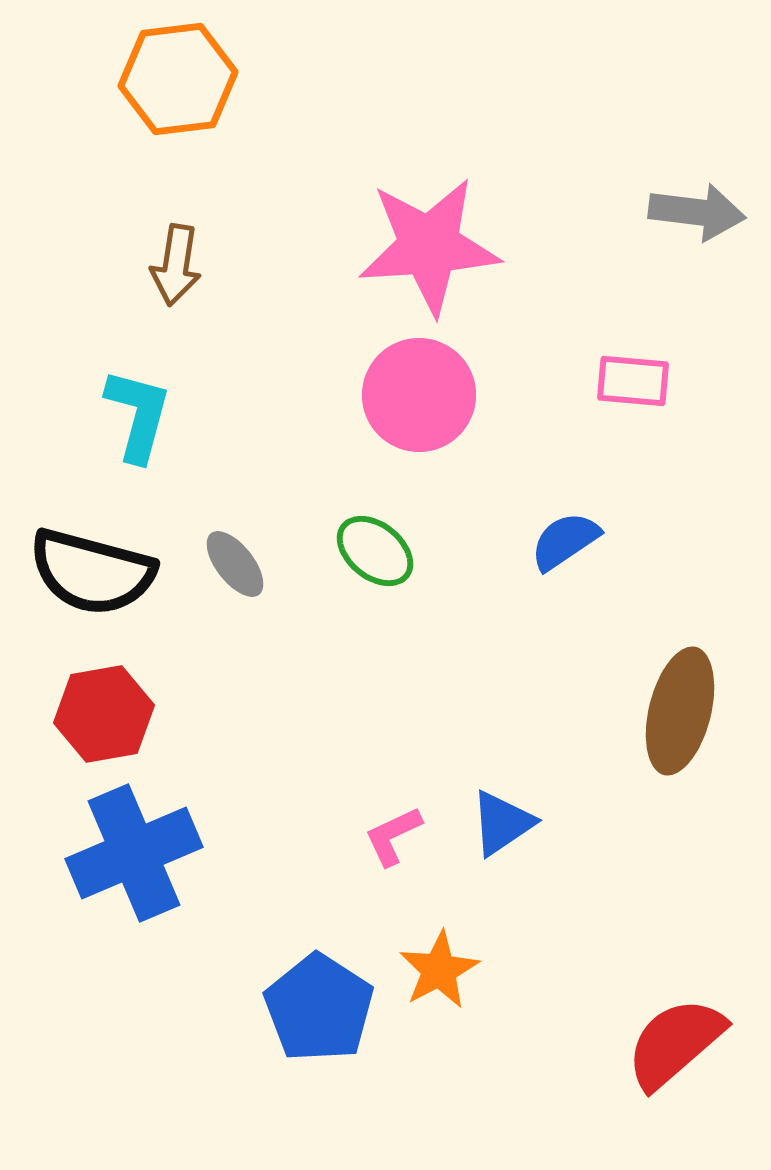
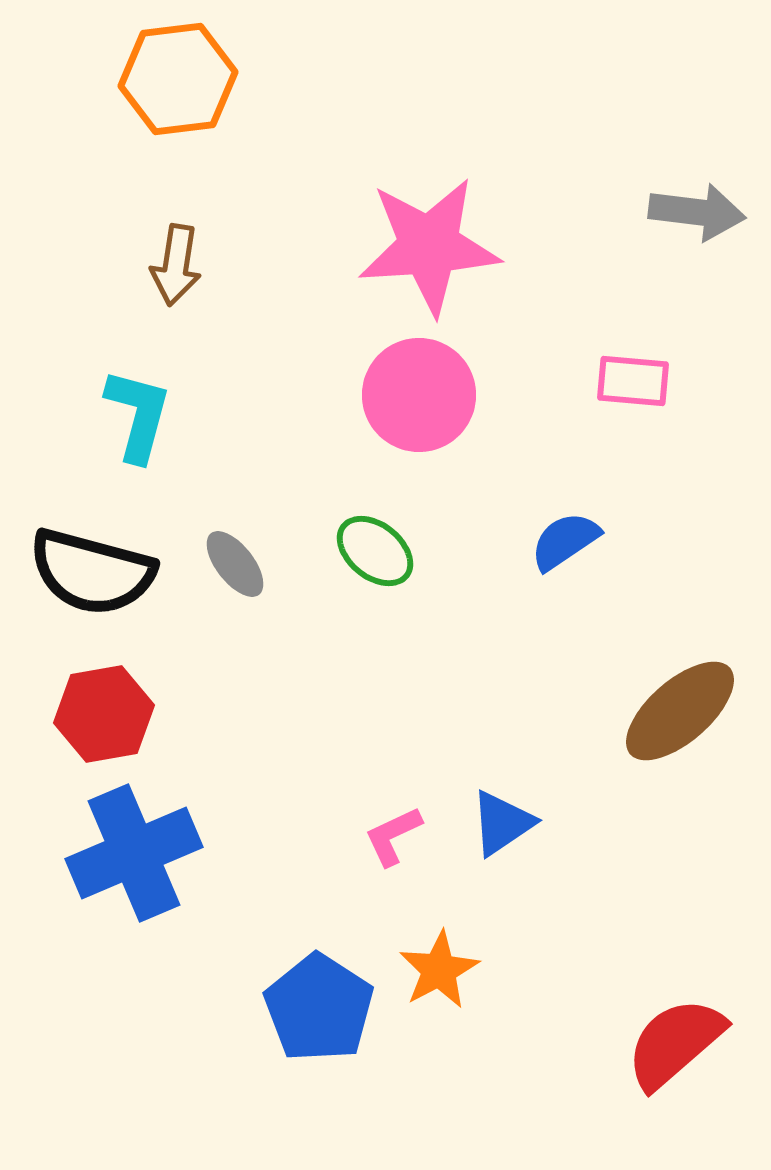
brown ellipse: rotated 35 degrees clockwise
